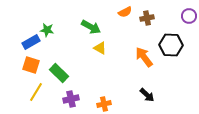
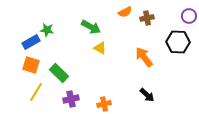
black hexagon: moved 7 px right, 3 px up
